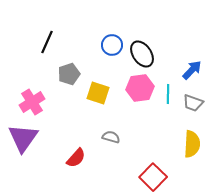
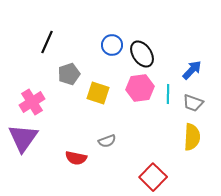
gray semicircle: moved 4 px left, 4 px down; rotated 144 degrees clockwise
yellow semicircle: moved 7 px up
red semicircle: rotated 60 degrees clockwise
